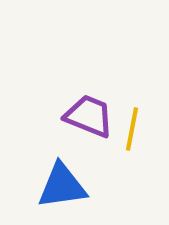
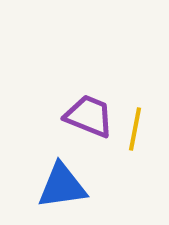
yellow line: moved 3 px right
